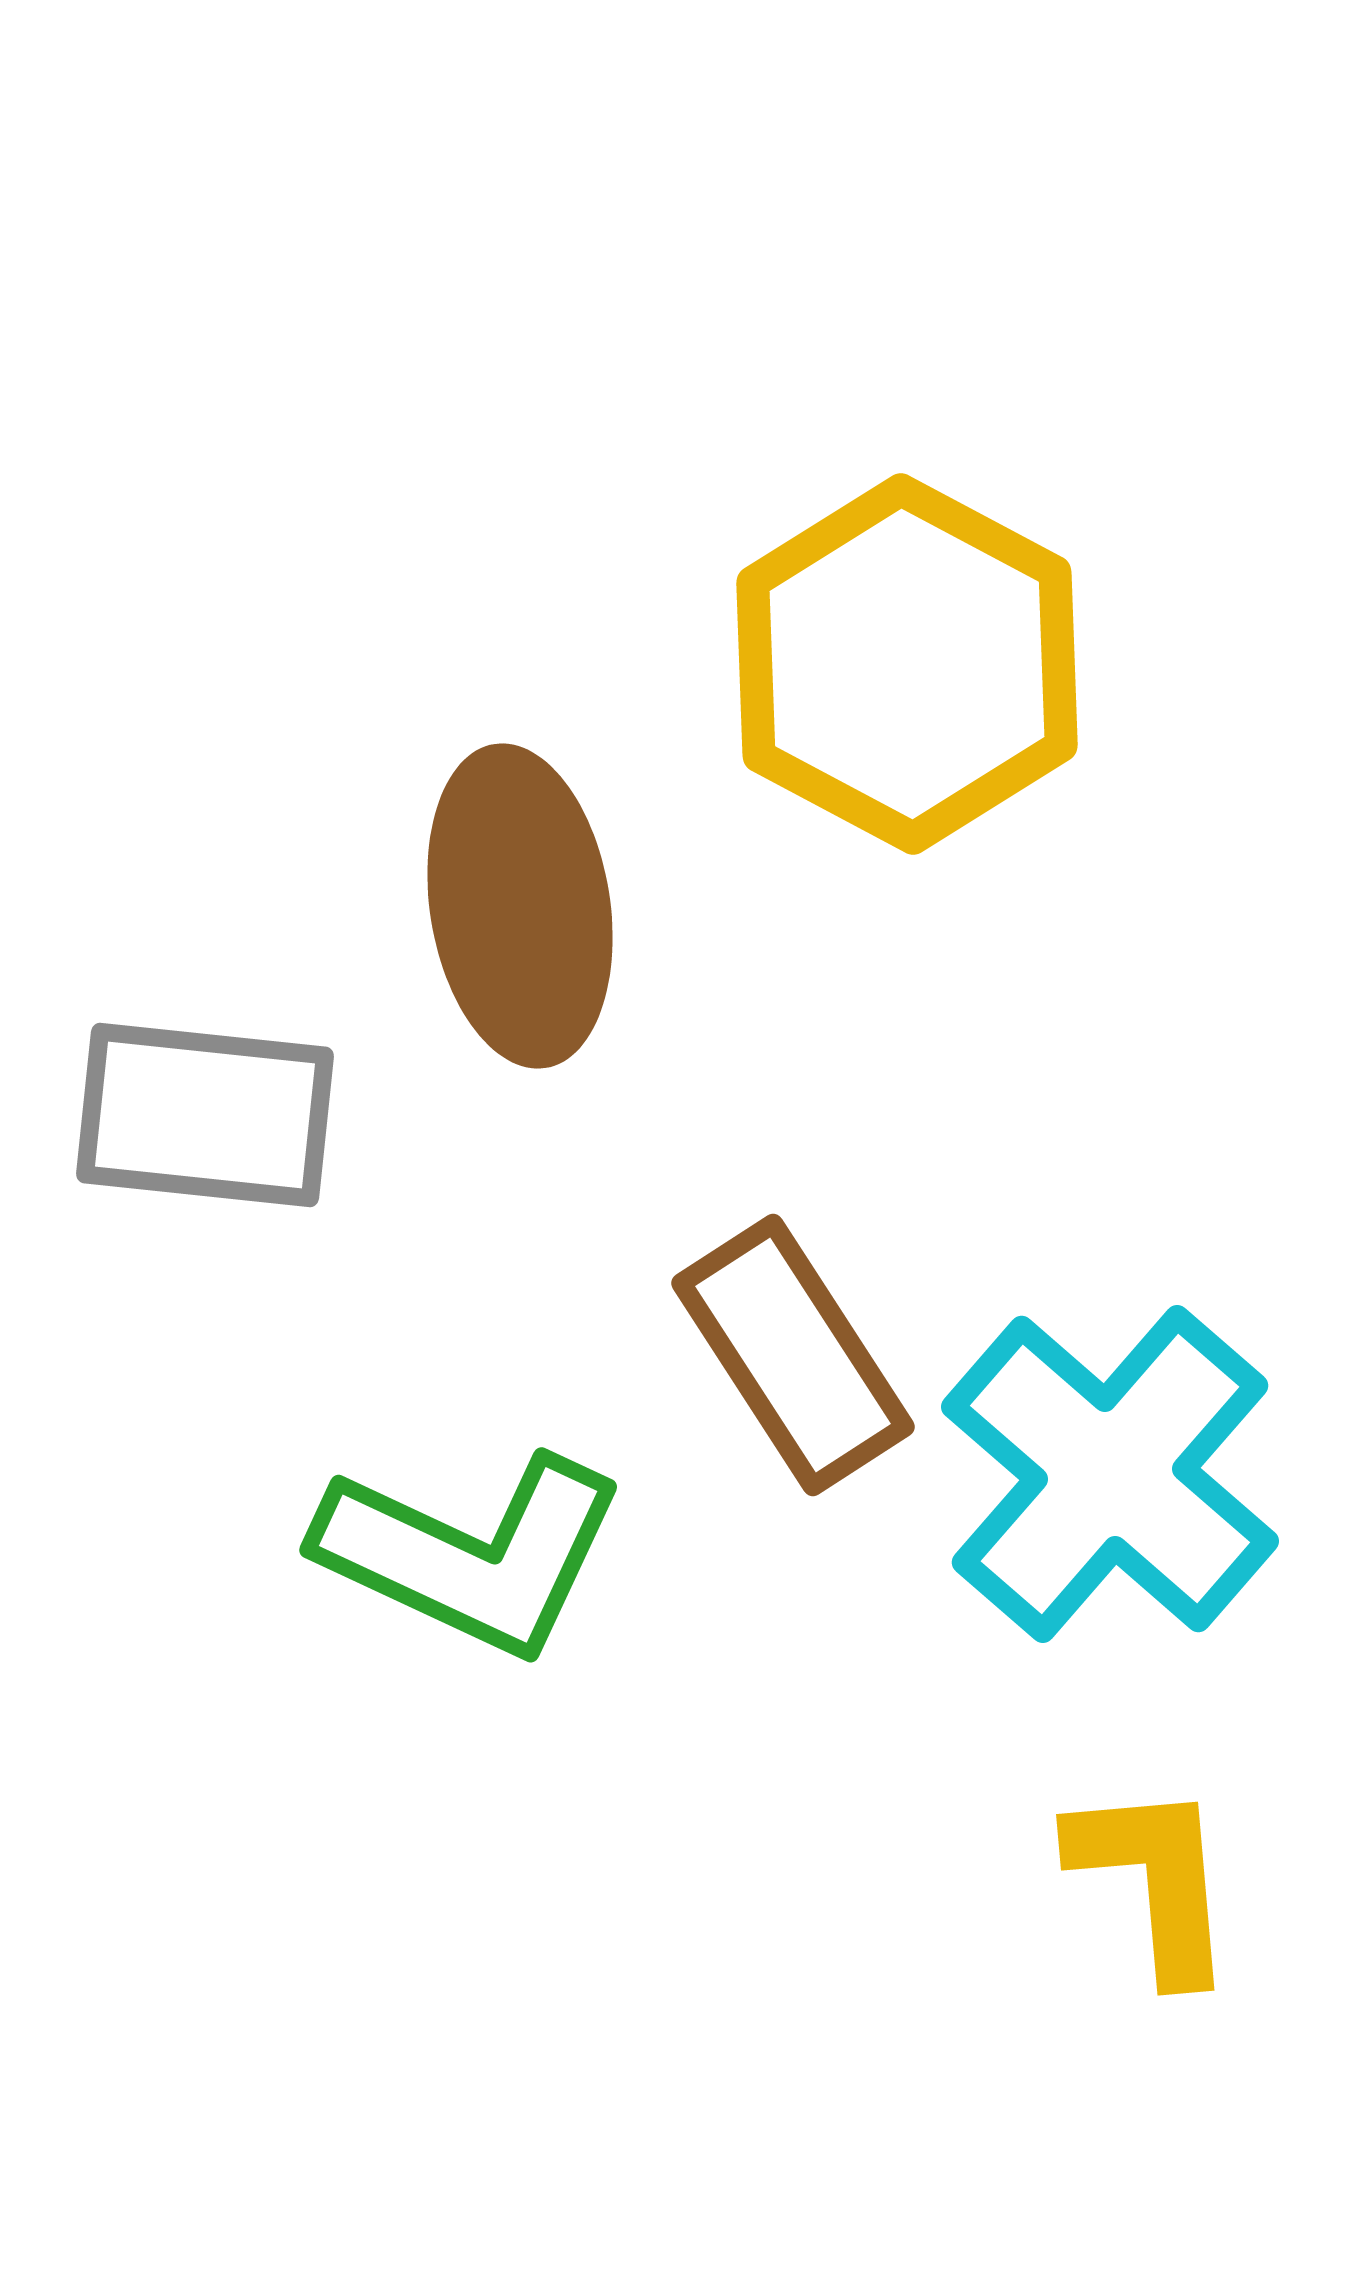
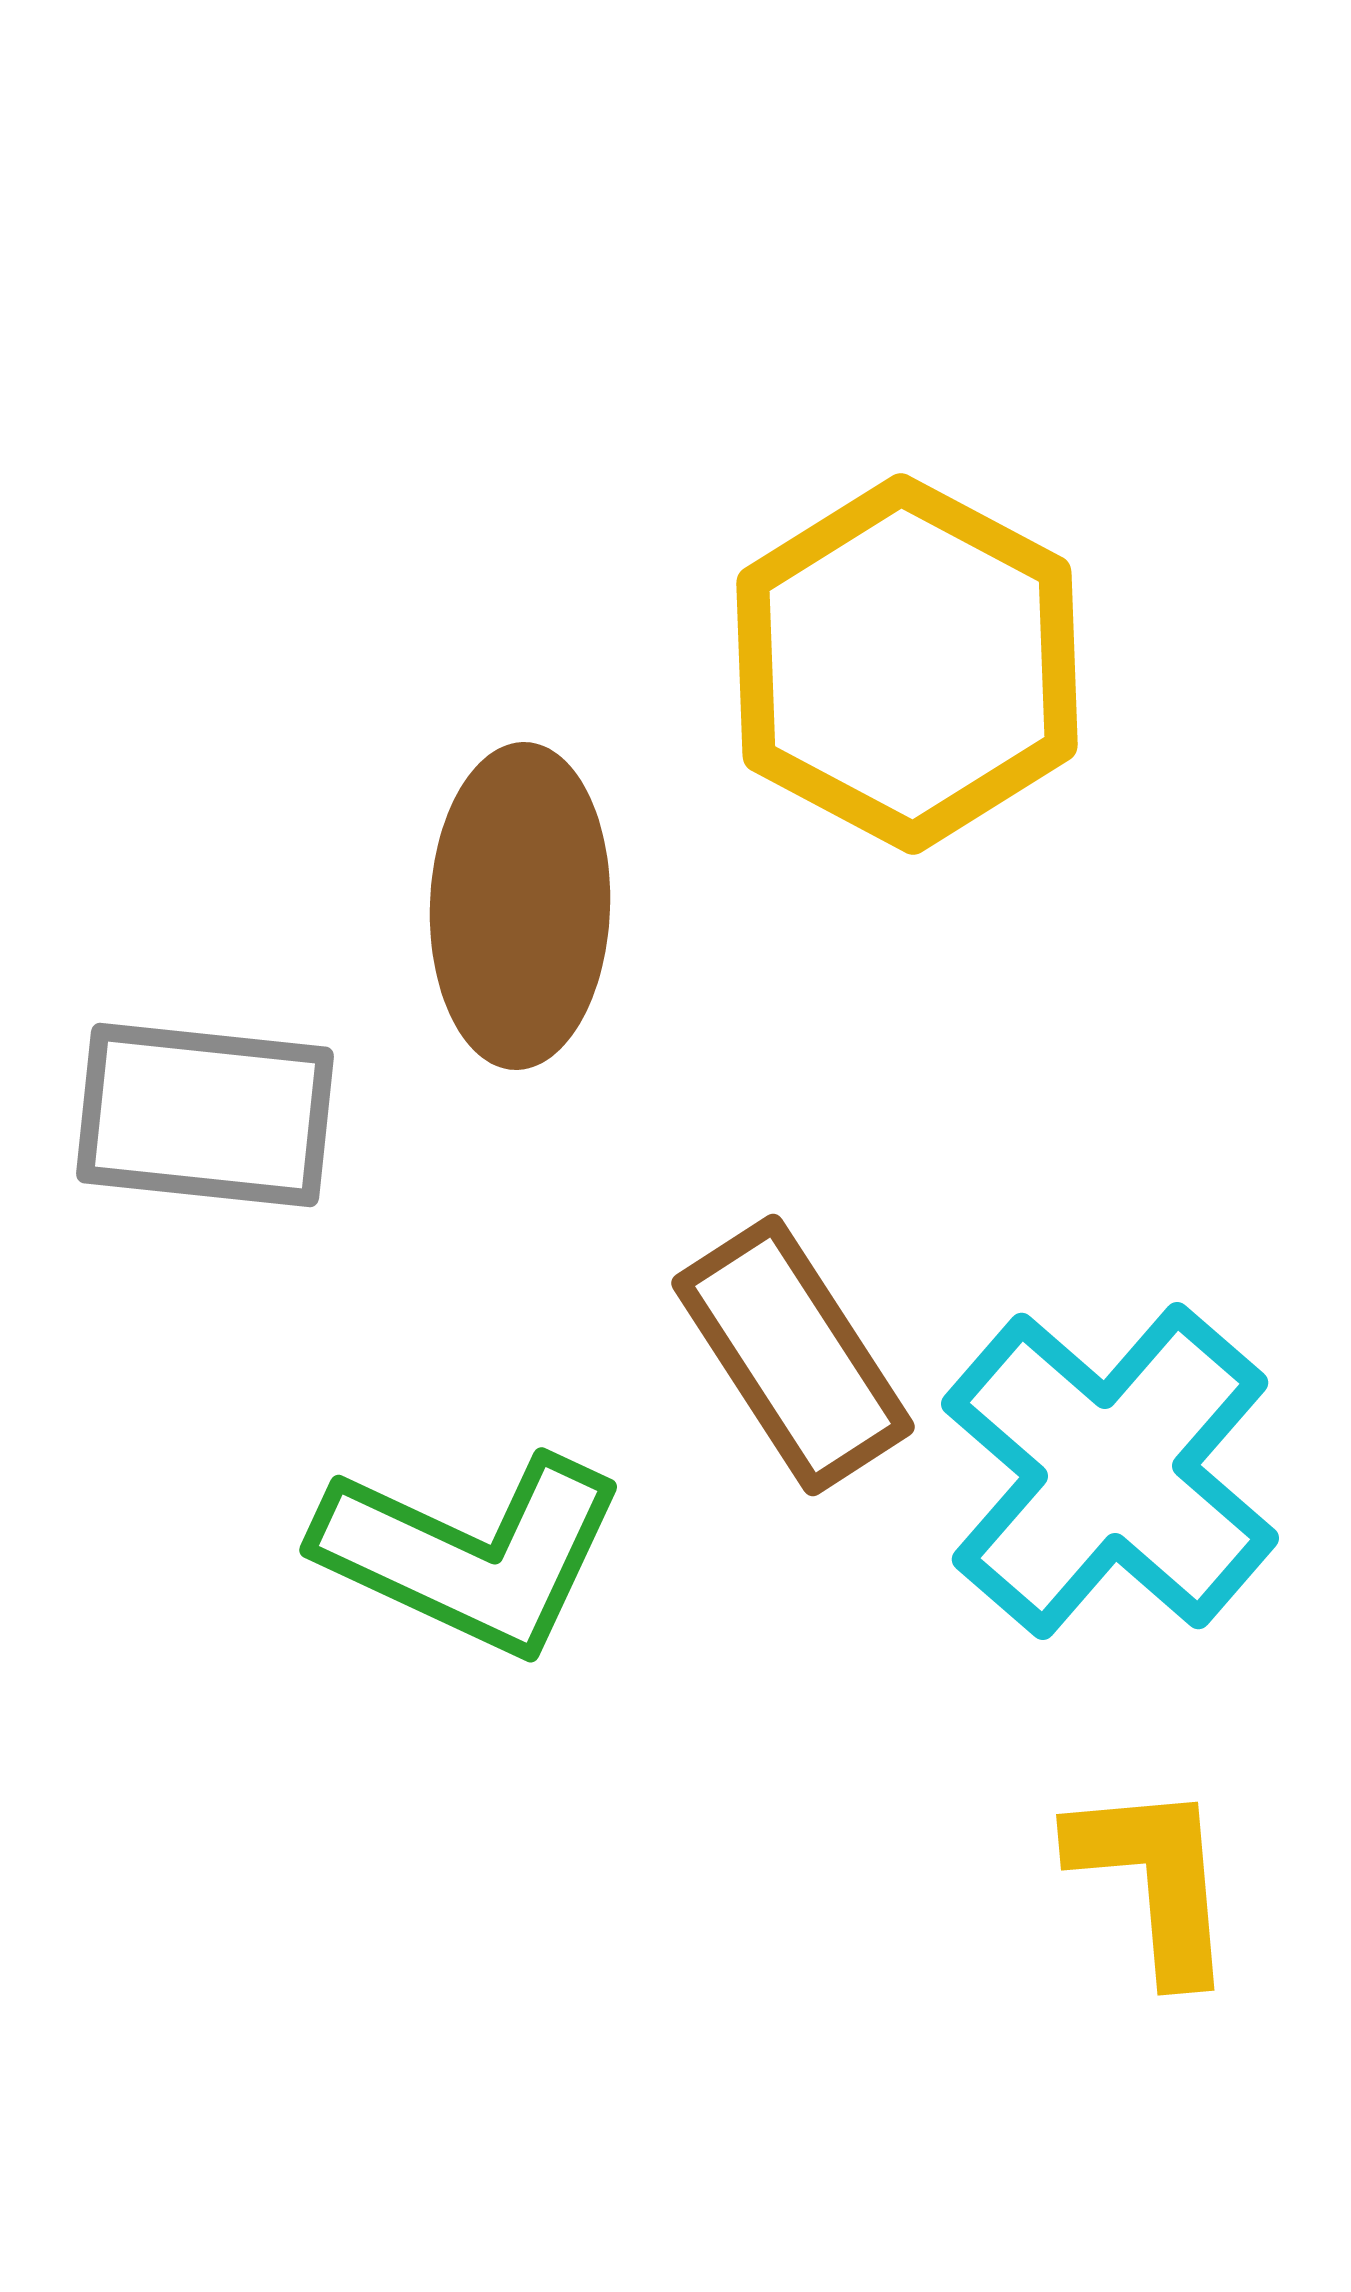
brown ellipse: rotated 11 degrees clockwise
cyan cross: moved 3 px up
